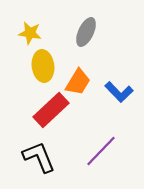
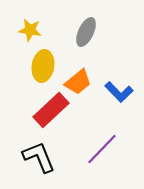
yellow star: moved 3 px up
yellow ellipse: rotated 16 degrees clockwise
orange trapezoid: rotated 20 degrees clockwise
purple line: moved 1 px right, 2 px up
